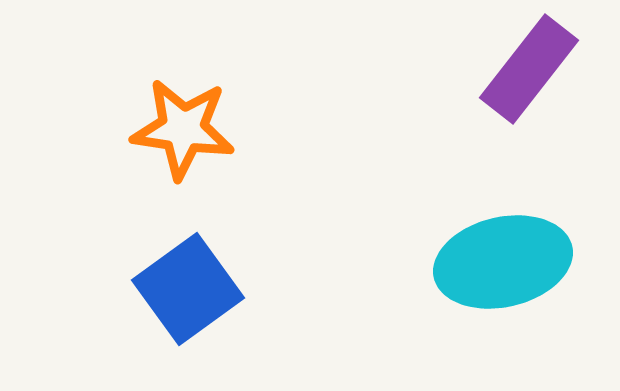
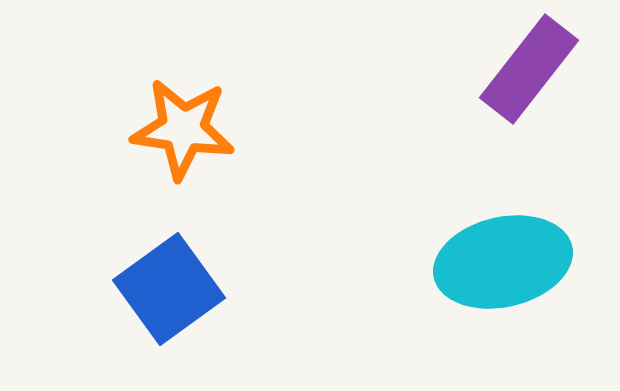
blue square: moved 19 px left
